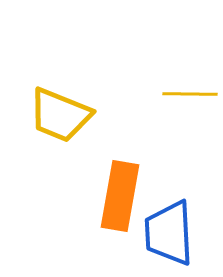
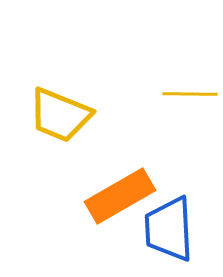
orange rectangle: rotated 50 degrees clockwise
blue trapezoid: moved 4 px up
